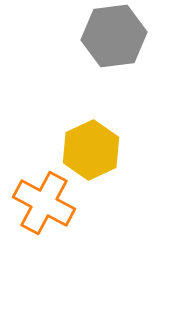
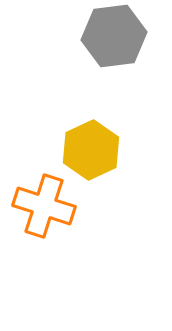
orange cross: moved 3 px down; rotated 10 degrees counterclockwise
